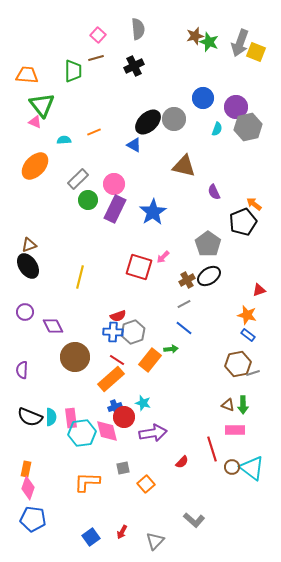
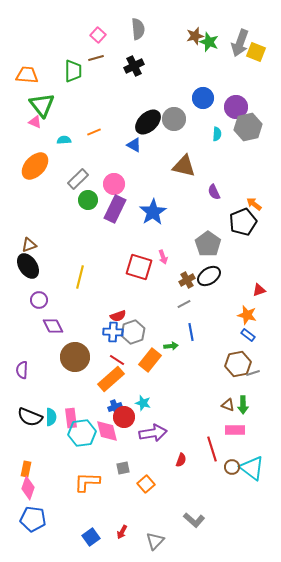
cyan semicircle at (217, 129): moved 5 px down; rotated 16 degrees counterclockwise
pink arrow at (163, 257): rotated 64 degrees counterclockwise
purple circle at (25, 312): moved 14 px right, 12 px up
blue line at (184, 328): moved 7 px right, 4 px down; rotated 42 degrees clockwise
green arrow at (171, 349): moved 3 px up
red semicircle at (182, 462): moved 1 px left, 2 px up; rotated 24 degrees counterclockwise
